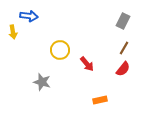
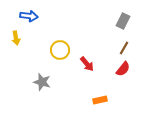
yellow arrow: moved 3 px right, 6 px down
